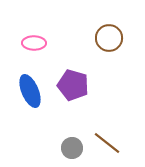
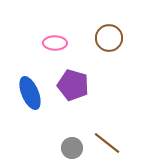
pink ellipse: moved 21 px right
blue ellipse: moved 2 px down
